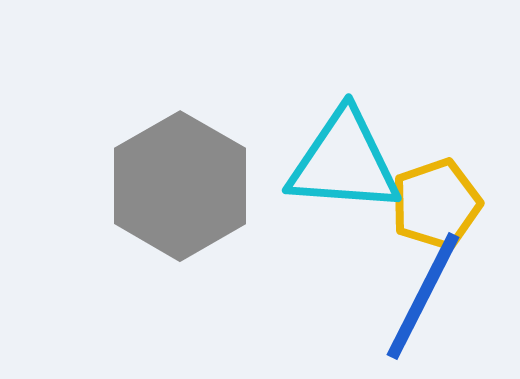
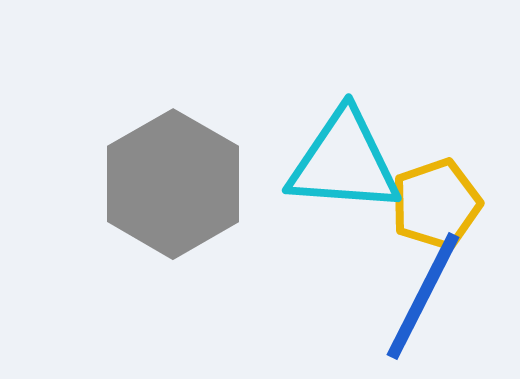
gray hexagon: moved 7 px left, 2 px up
